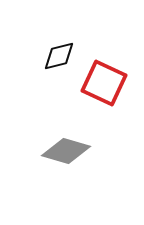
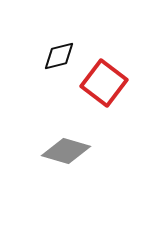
red square: rotated 12 degrees clockwise
